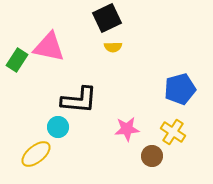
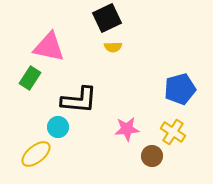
green rectangle: moved 13 px right, 18 px down
